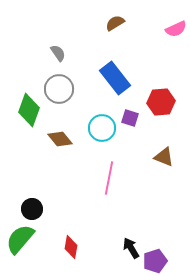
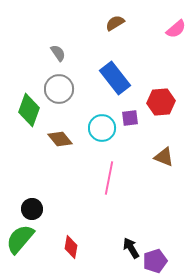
pink semicircle: rotated 15 degrees counterclockwise
purple square: rotated 24 degrees counterclockwise
